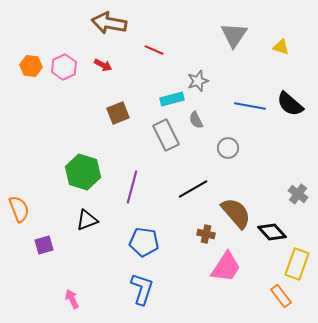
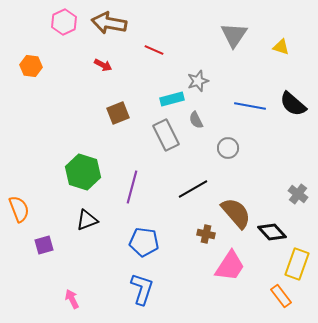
pink hexagon: moved 45 px up
black semicircle: moved 3 px right
pink trapezoid: moved 4 px right, 1 px up
